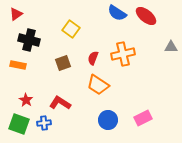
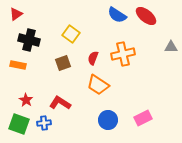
blue semicircle: moved 2 px down
yellow square: moved 5 px down
